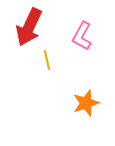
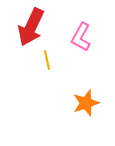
red arrow: moved 2 px right
pink L-shape: moved 1 px left, 1 px down
